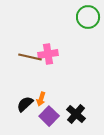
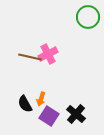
pink cross: rotated 18 degrees counterclockwise
black semicircle: rotated 78 degrees counterclockwise
purple square: rotated 12 degrees counterclockwise
